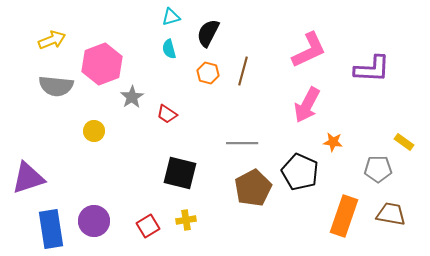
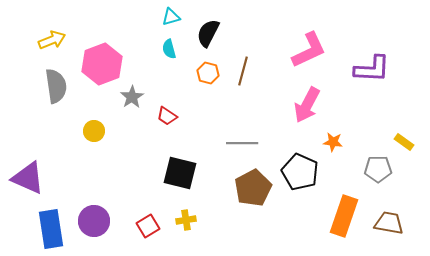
gray semicircle: rotated 104 degrees counterclockwise
red trapezoid: moved 2 px down
purple triangle: rotated 42 degrees clockwise
brown trapezoid: moved 2 px left, 9 px down
